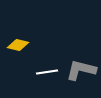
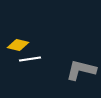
white line: moved 17 px left, 13 px up
